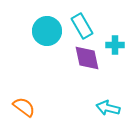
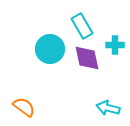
cyan circle: moved 3 px right, 18 px down
